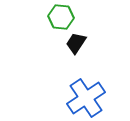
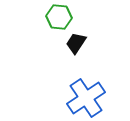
green hexagon: moved 2 px left
